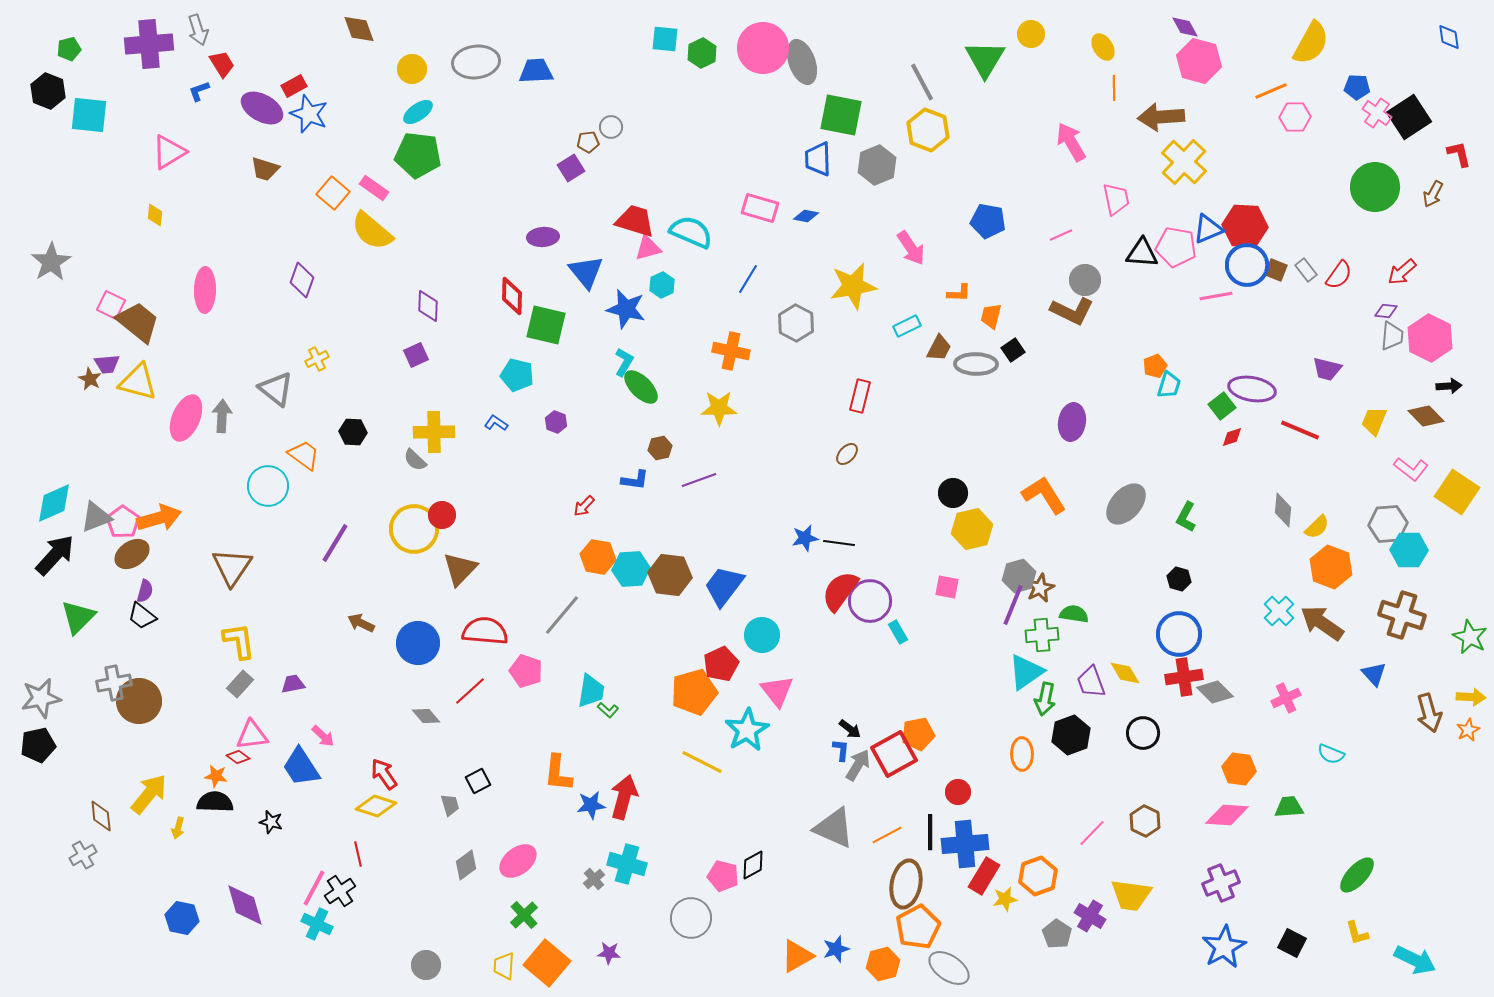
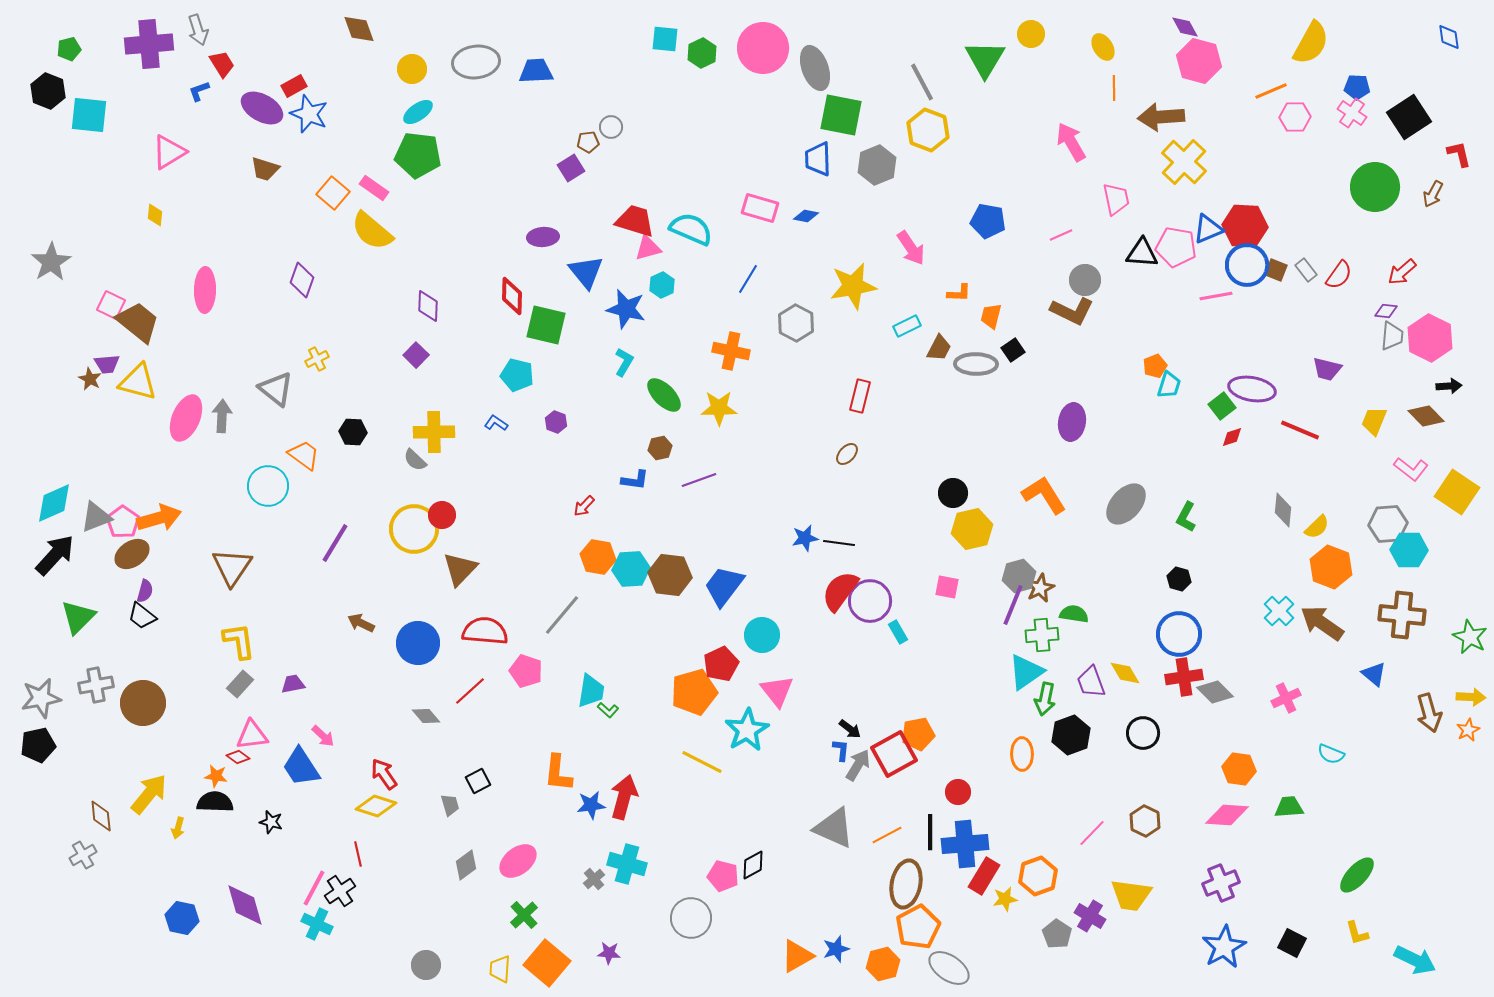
gray ellipse at (802, 62): moved 13 px right, 6 px down
pink cross at (1377, 113): moved 25 px left
cyan semicircle at (691, 232): moved 3 px up
purple square at (416, 355): rotated 20 degrees counterclockwise
green ellipse at (641, 387): moved 23 px right, 8 px down
brown cross at (1402, 615): rotated 12 degrees counterclockwise
blue triangle at (1374, 674): rotated 8 degrees counterclockwise
gray cross at (114, 683): moved 18 px left, 2 px down
brown circle at (139, 701): moved 4 px right, 2 px down
yellow trapezoid at (504, 966): moved 4 px left, 3 px down
